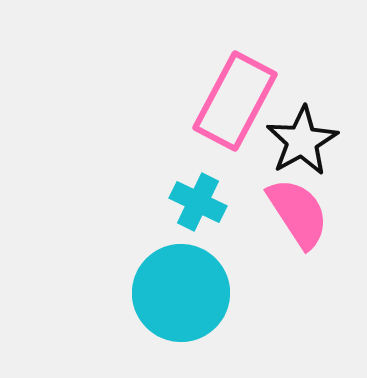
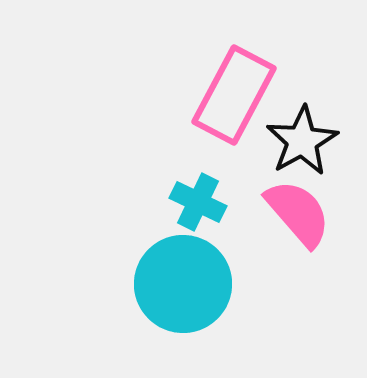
pink rectangle: moved 1 px left, 6 px up
pink semicircle: rotated 8 degrees counterclockwise
cyan circle: moved 2 px right, 9 px up
